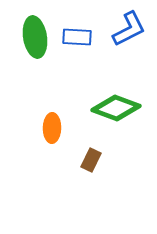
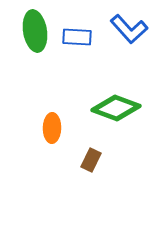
blue L-shape: rotated 75 degrees clockwise
green ellipse: moved 6 px up
